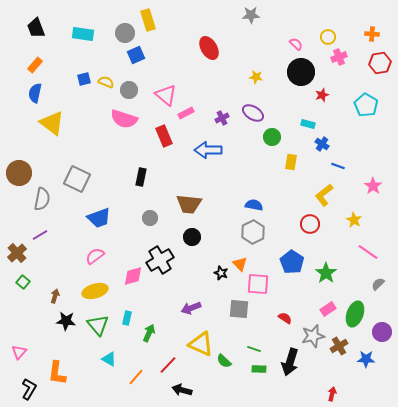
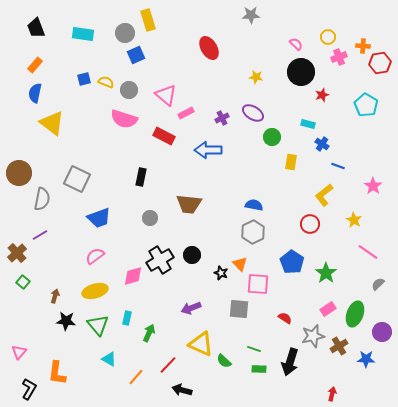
orange cross at (372, 34): moved 9 px left, 12 px down
red rectangle at (164, 136): rotated 40 degrees counterclockwise
black circle at (192, 237): moved 18 px down
